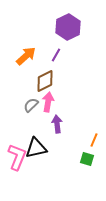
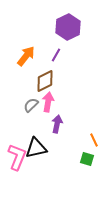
orange arrow: rotated 10 degrees counterclockwise
purple arrow: rotated 18 degrees clockwise
orange line: rotated 48 degrees counterclockwise
